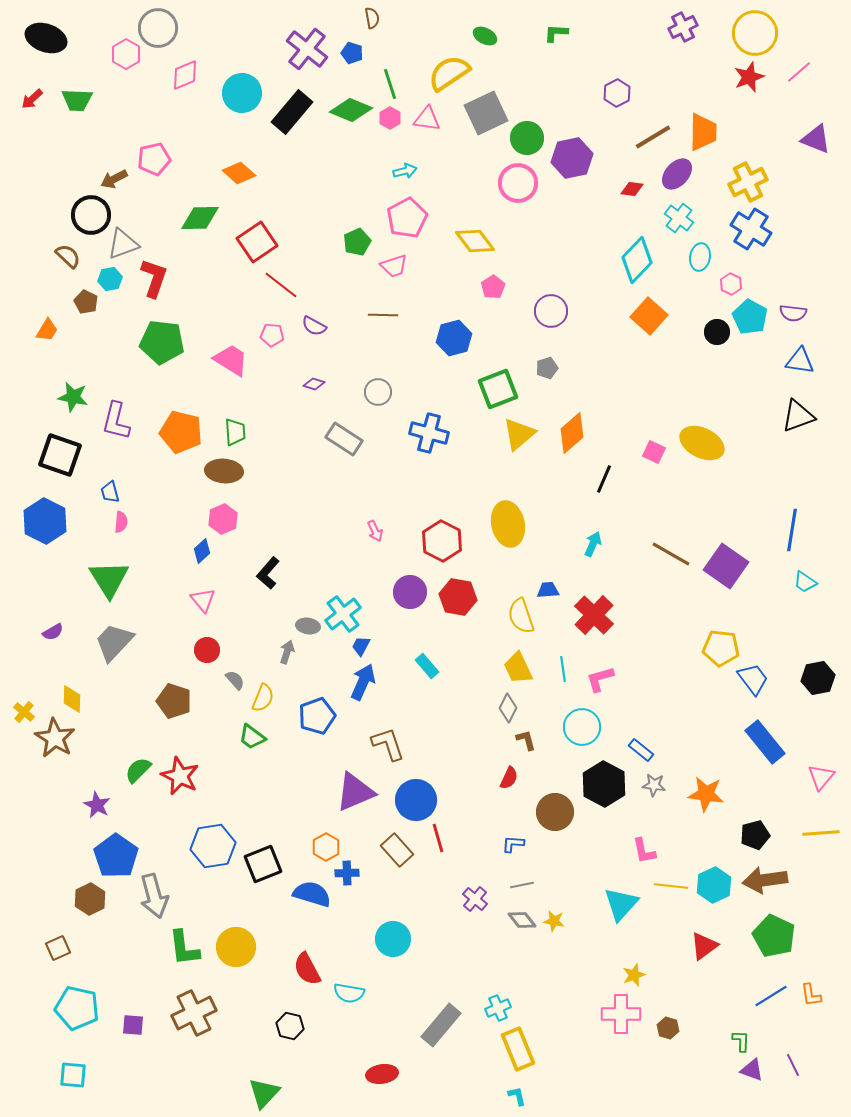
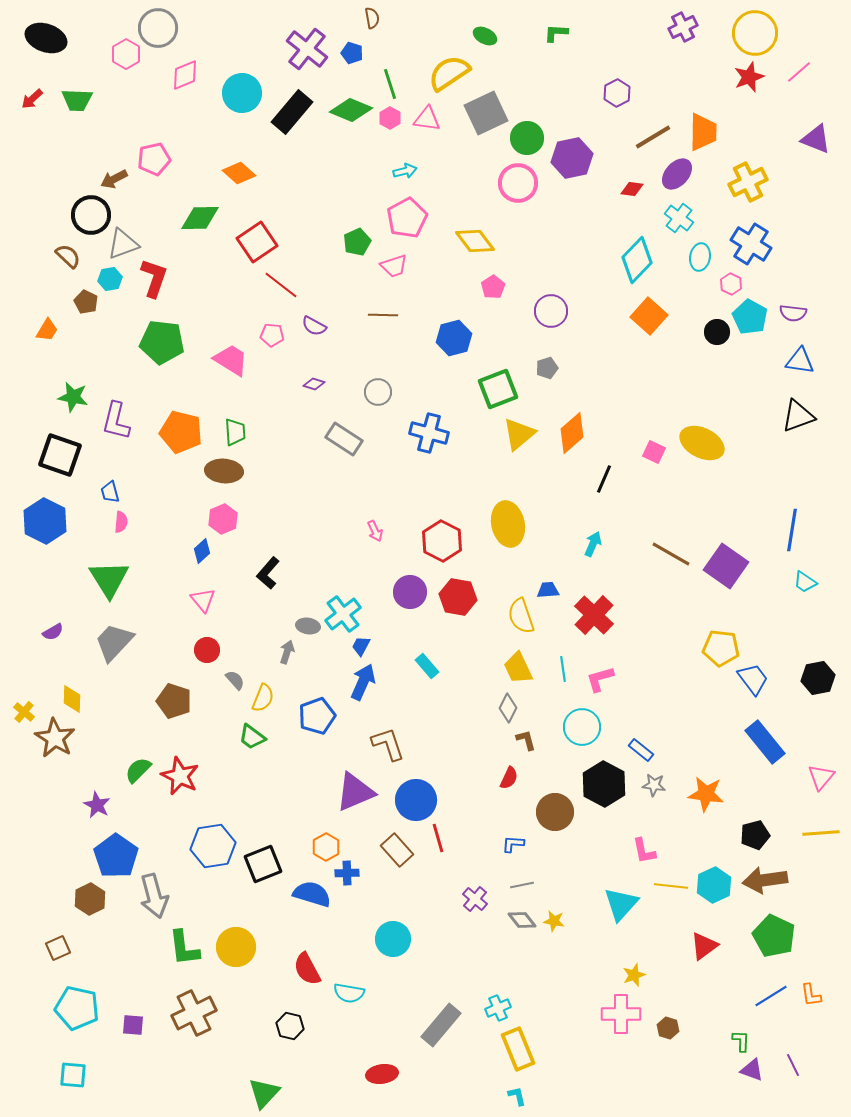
blue cross at (751, 229): moved 15 px down
